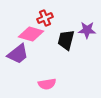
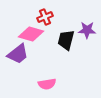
red cross: moved 1 px up
